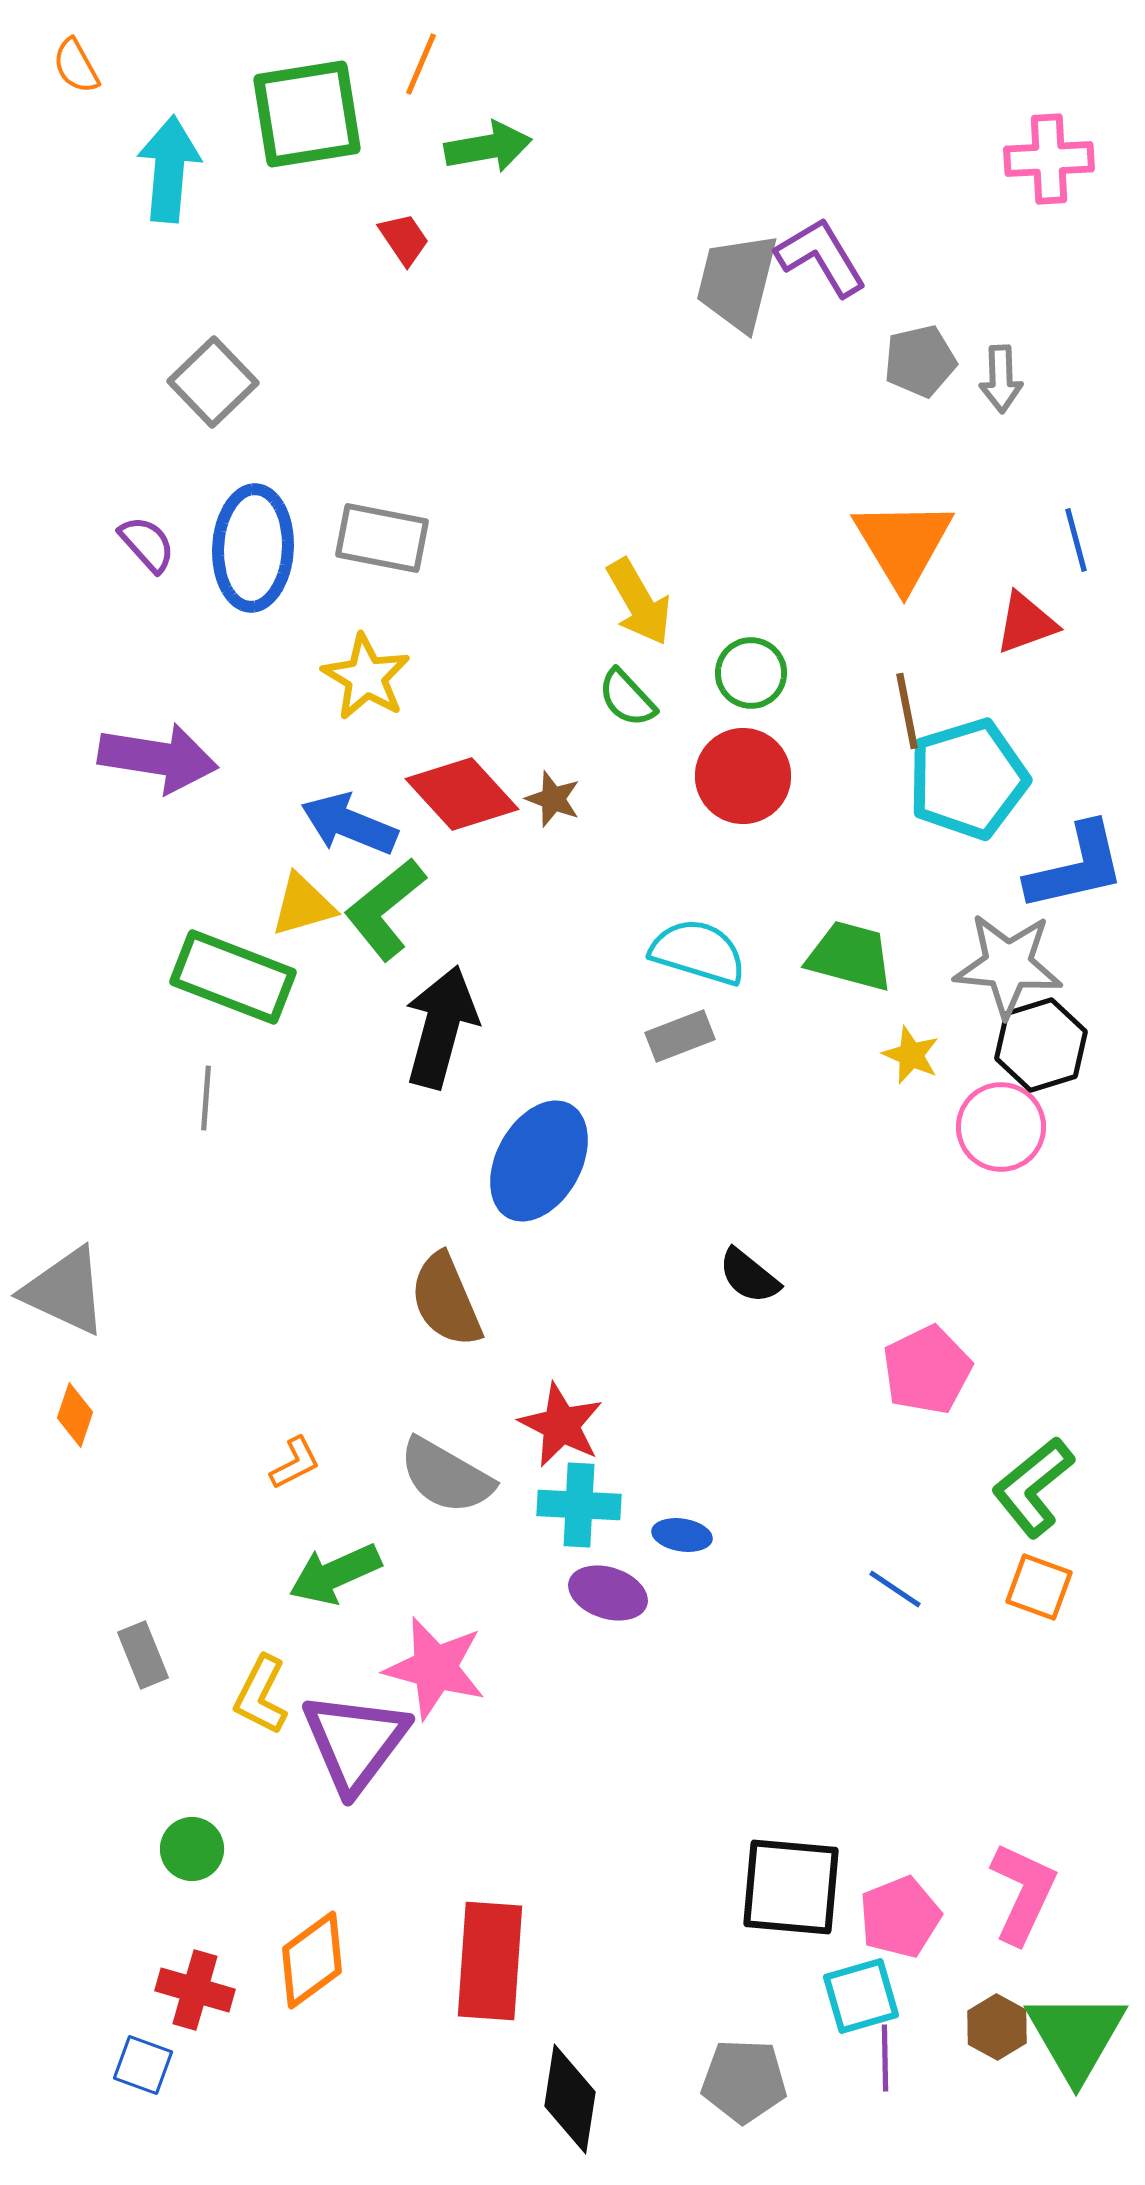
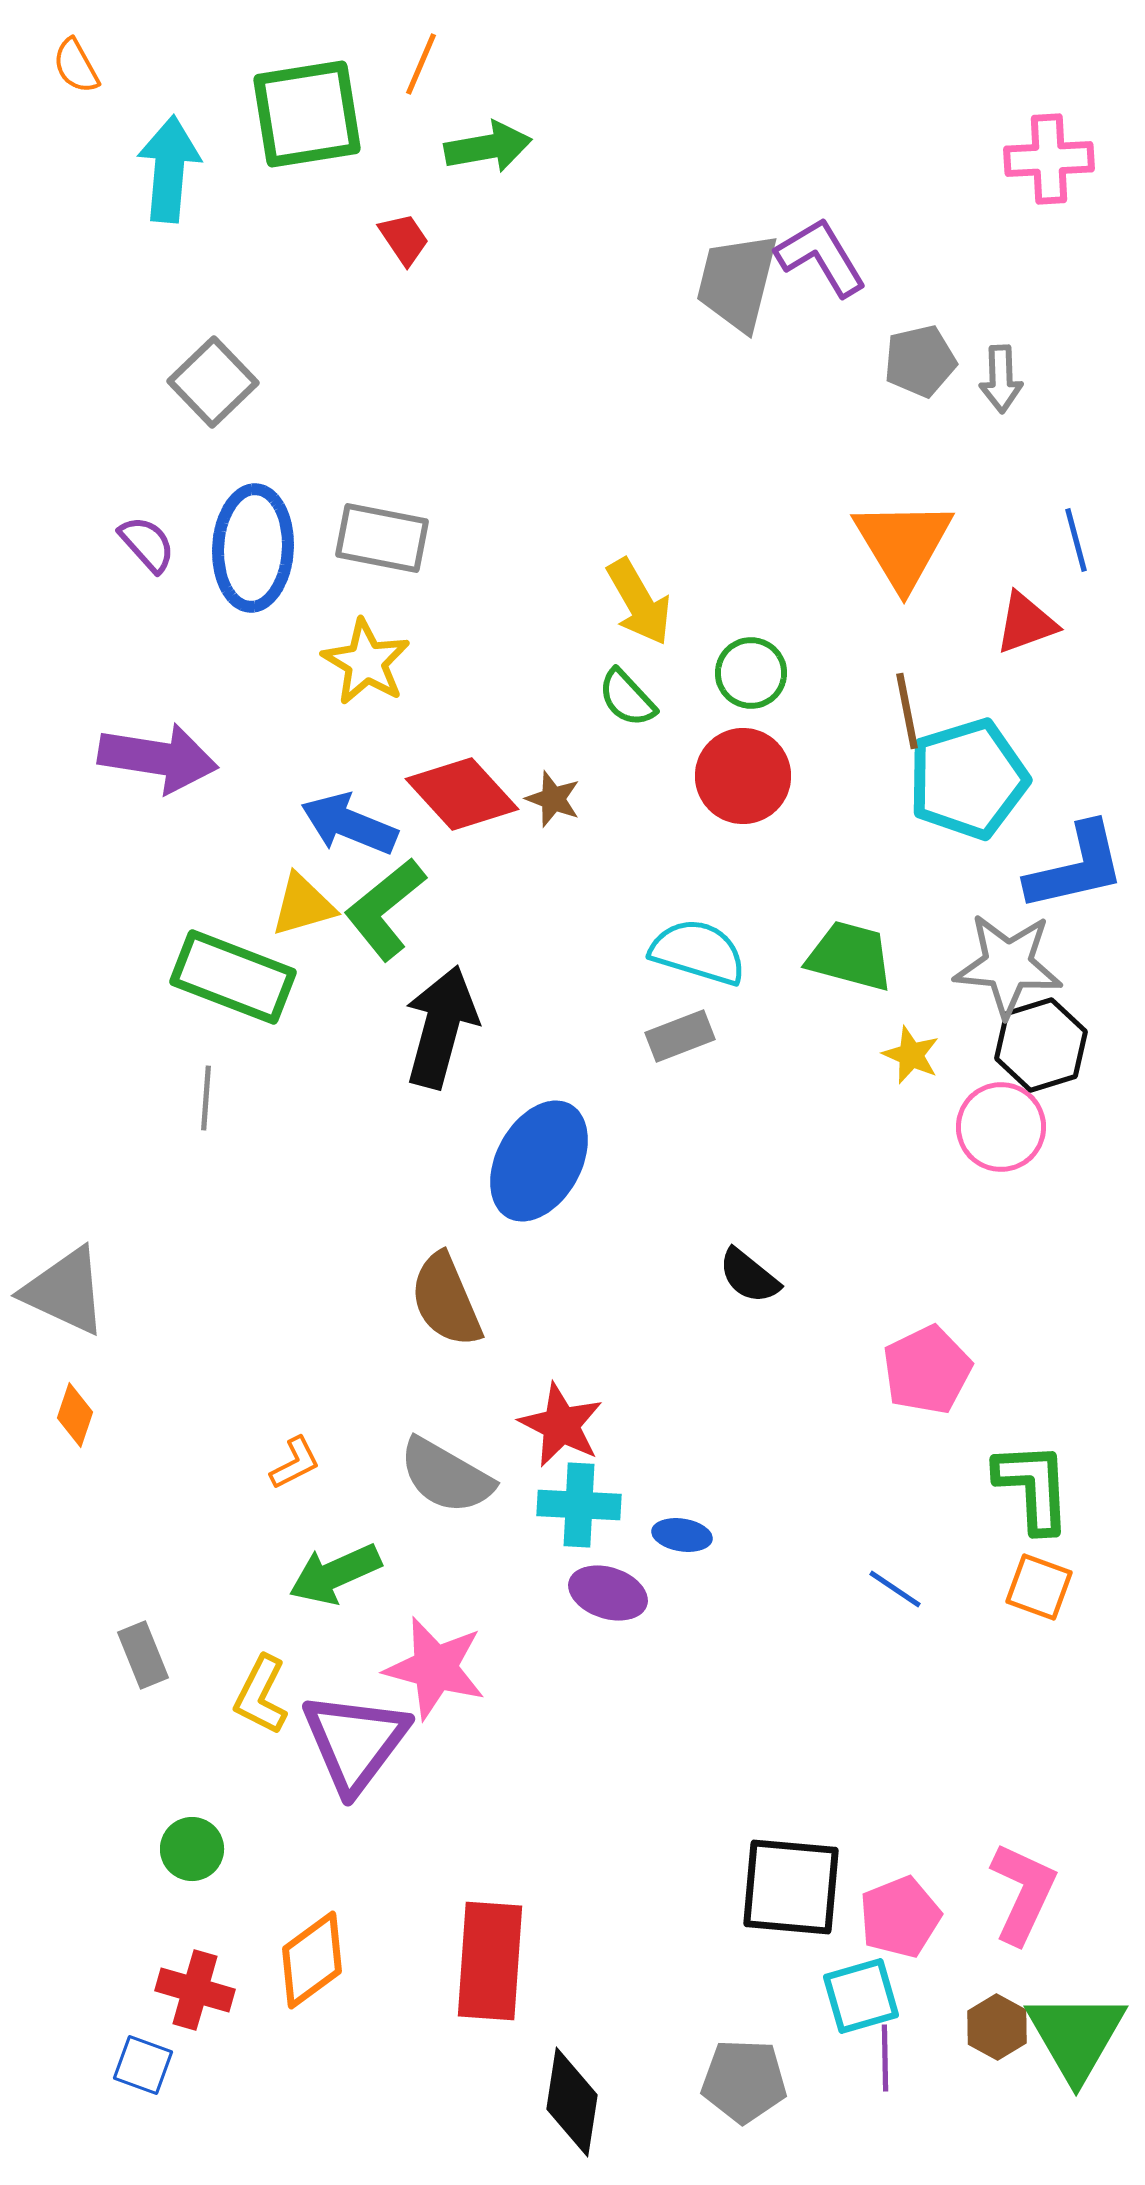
yellow star at (366, 677): moved 15 px up
green L-shape at (1033, 1487): rotated 126 degrees clockwise
black diamond at (570, 2099): moved 2 px right, 3 px down
